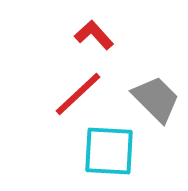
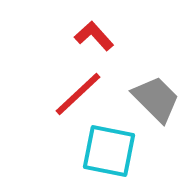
red L-shape: moved 1 px down
cyan square: rotated 8 degrees clockwise
